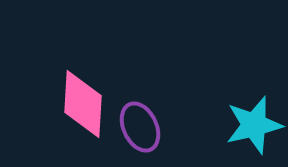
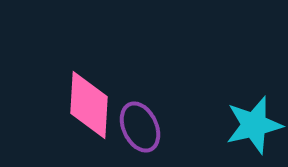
pink diamond: moved 6 px right, 1 px down
